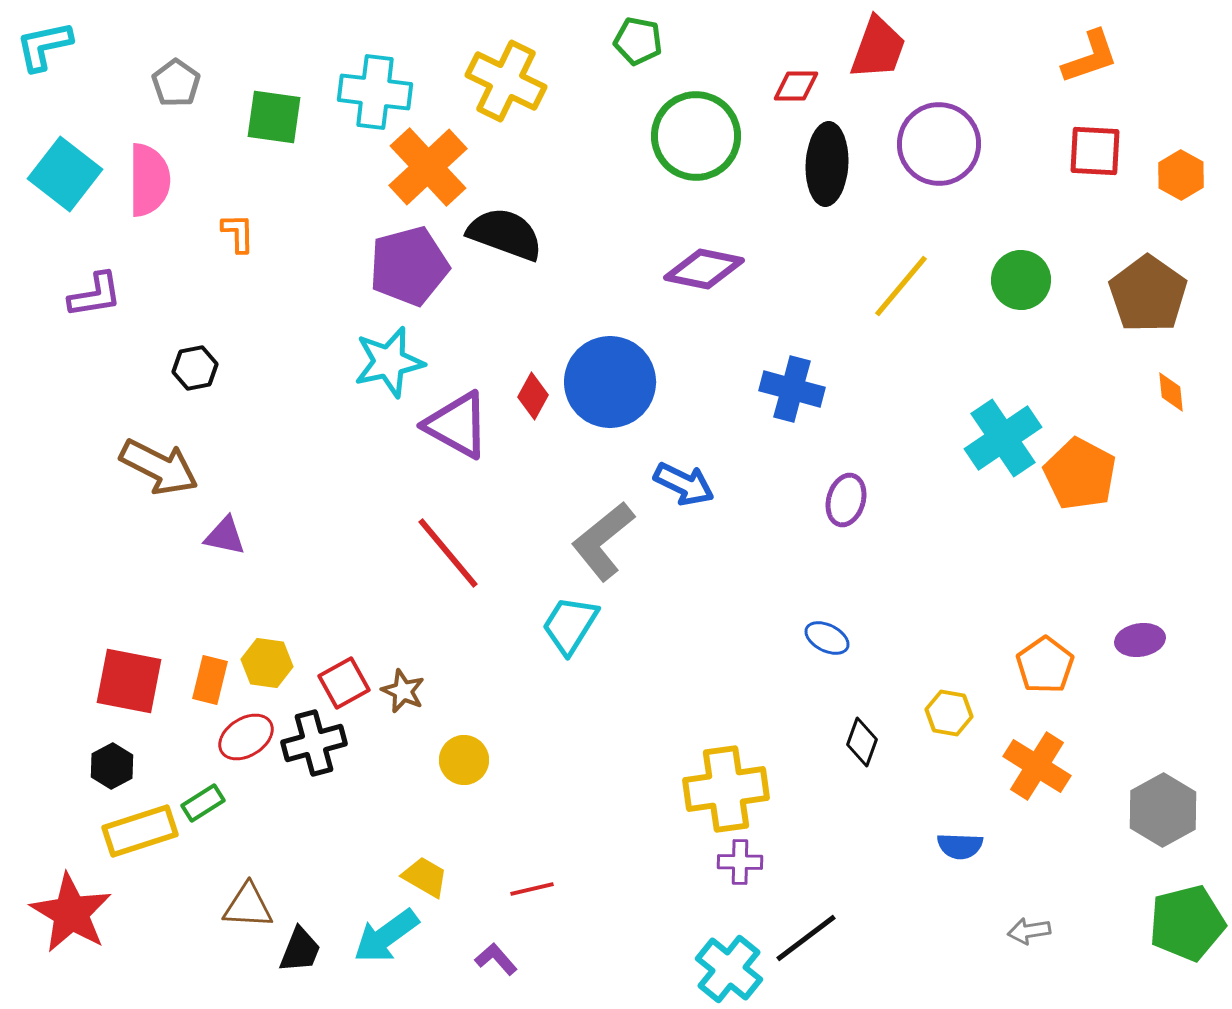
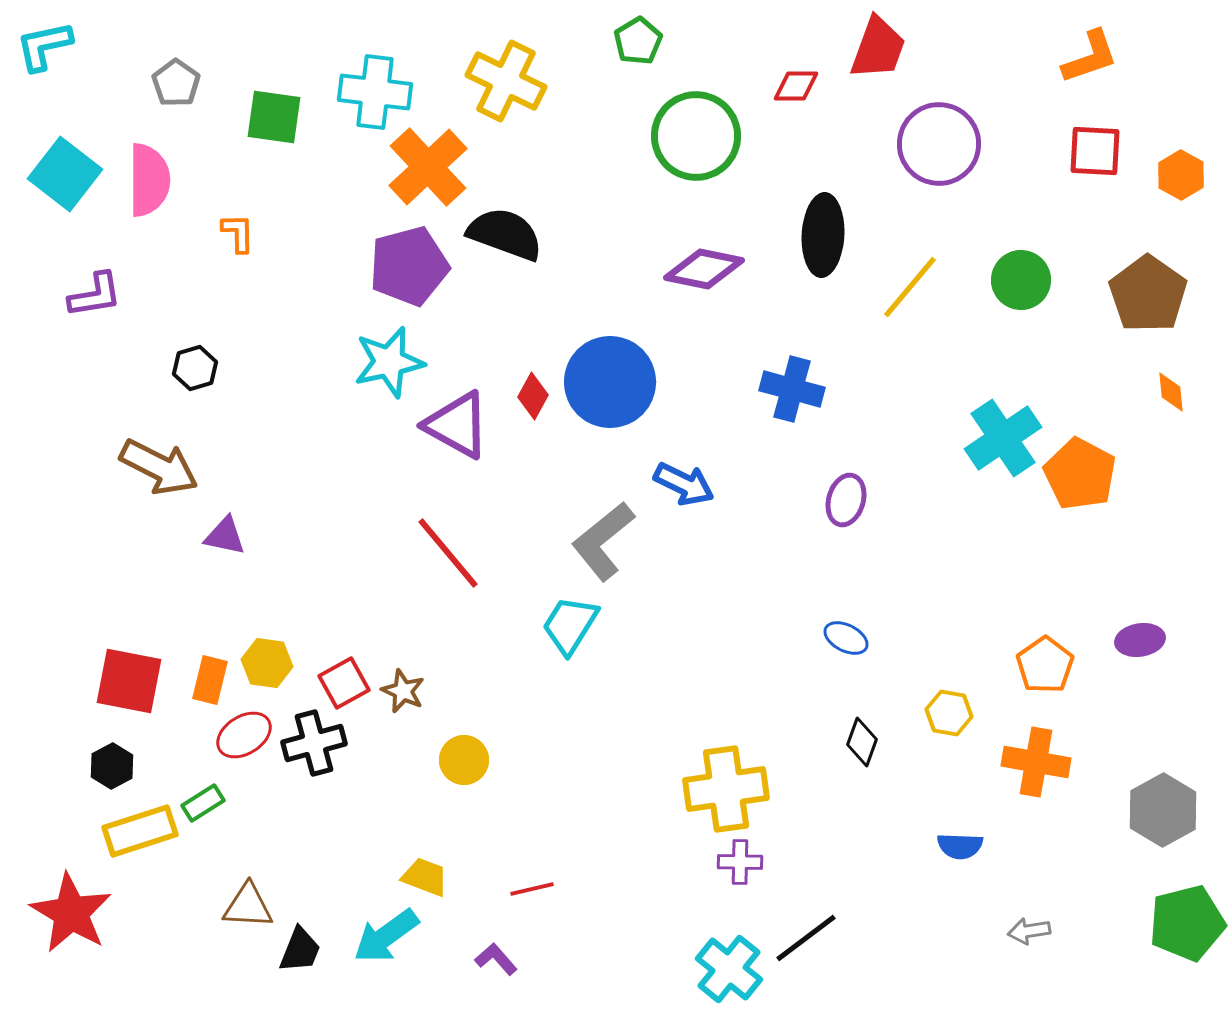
green pentagon at (638, 41): rotated 30 degrees clockwise
black ellipse at (827, 164): moved 4 px left, 71 px down
yellow line at (901, 286): moved 9 px right, 1 px down
black hexagon at (195, 368): rotated 6 degrees counterclockwise
blue ellipse at (827, 638): moved 19 px right
red ellipse at (246, 737): moved 2 px left, 2 px up
orange cross at (1037, 766): moved 1 px left, 4 px up; rotated 22 degrees counterclockwise
yellow trapezoid at (425, 877): rotated 9 degrees counterclockwise
